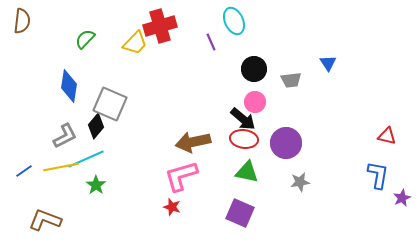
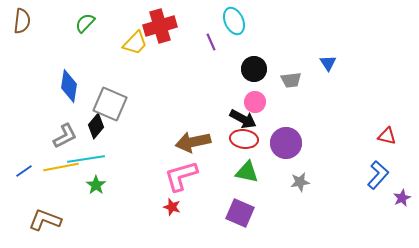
green semicircle: moved 16 px up
black arrow: rotated 12 degrees counterclockwise
cyan line: rotated 15 degrees clockwise
blue L-shape: rotated 32 degrees clockwise
